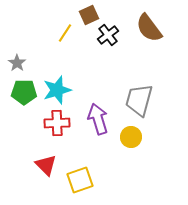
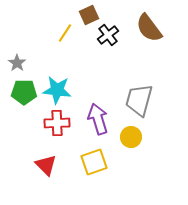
cyan star: rotated 24 degrees clockwise
yellow square: moved 14 px right, 18 px up
